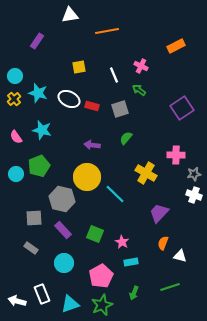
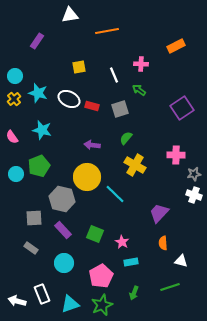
pink cross at (141, 66): moved 2 px up; rotated 24 degrees counterclockwise
pink semicircle at (16, 137): moved 4 px left
yellow cross at (146, 173): moved 11 px left, 8 px up
orange semicircle at (163, 243): rotated 24 degrees counterclockwise
white triangle at (180, 256): moved 1 px right, 5 px down
